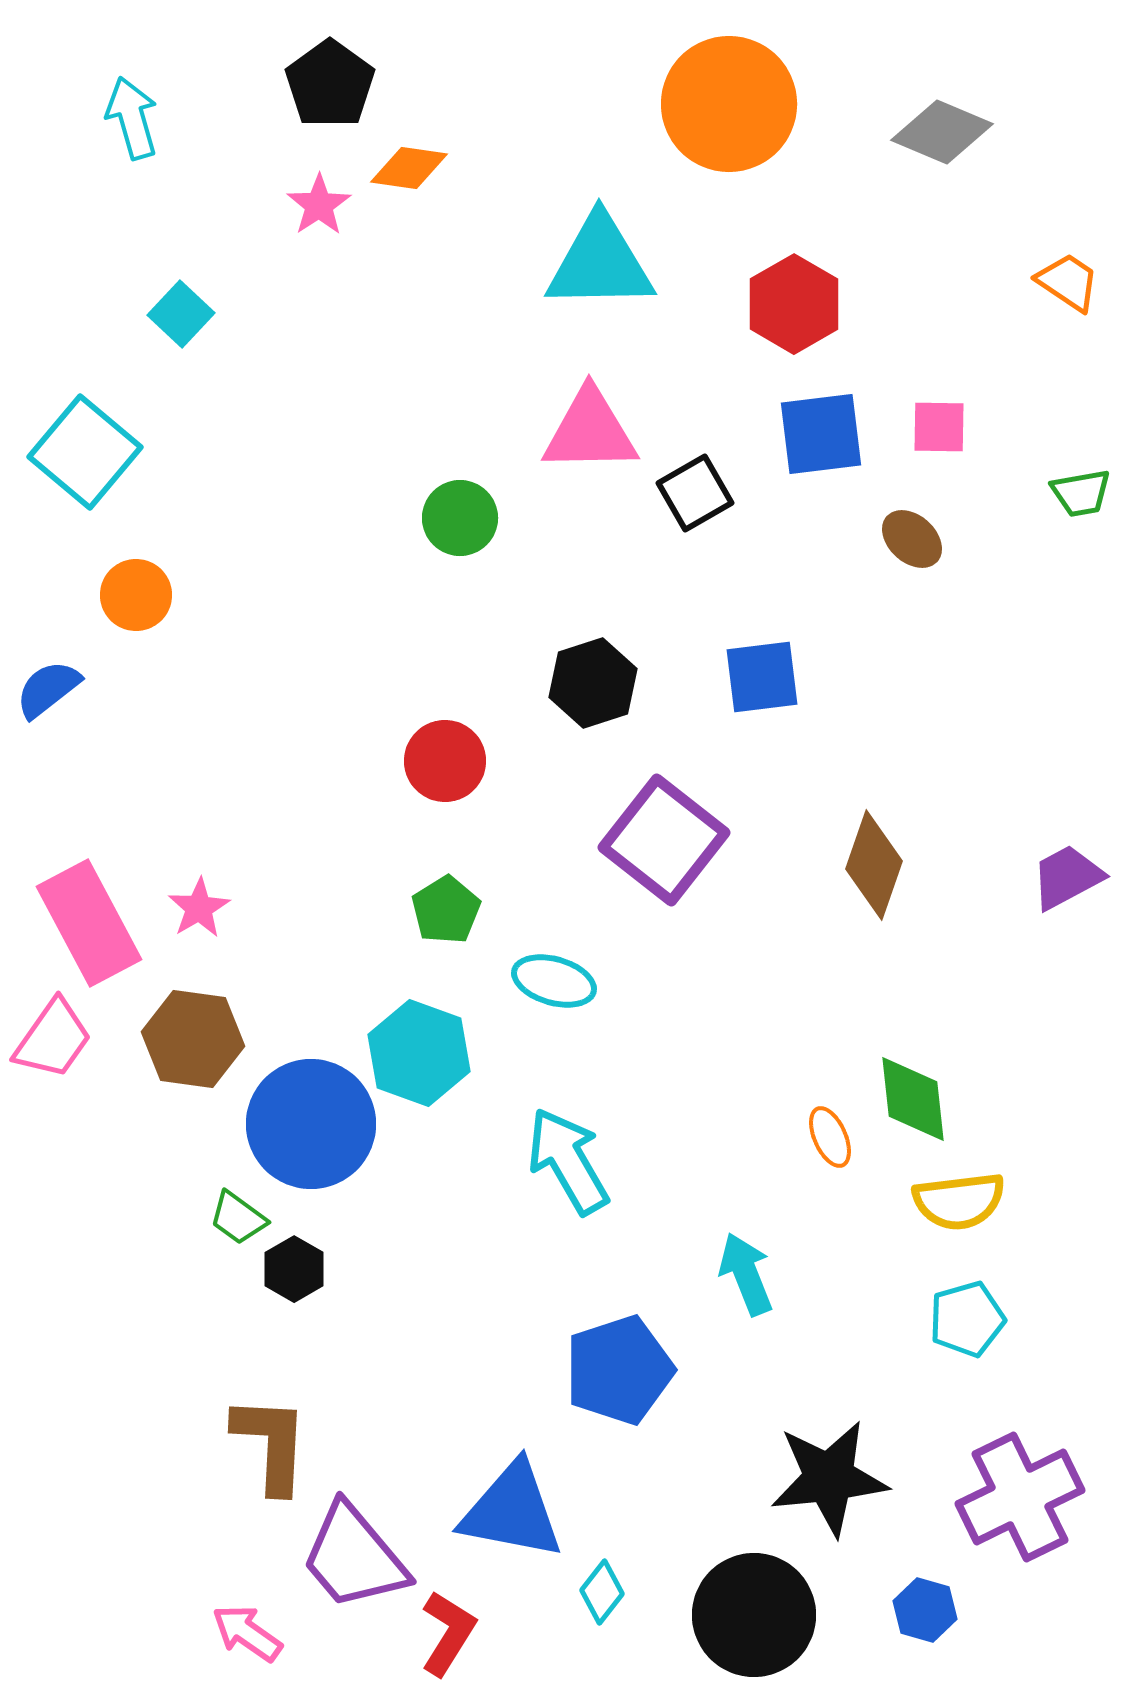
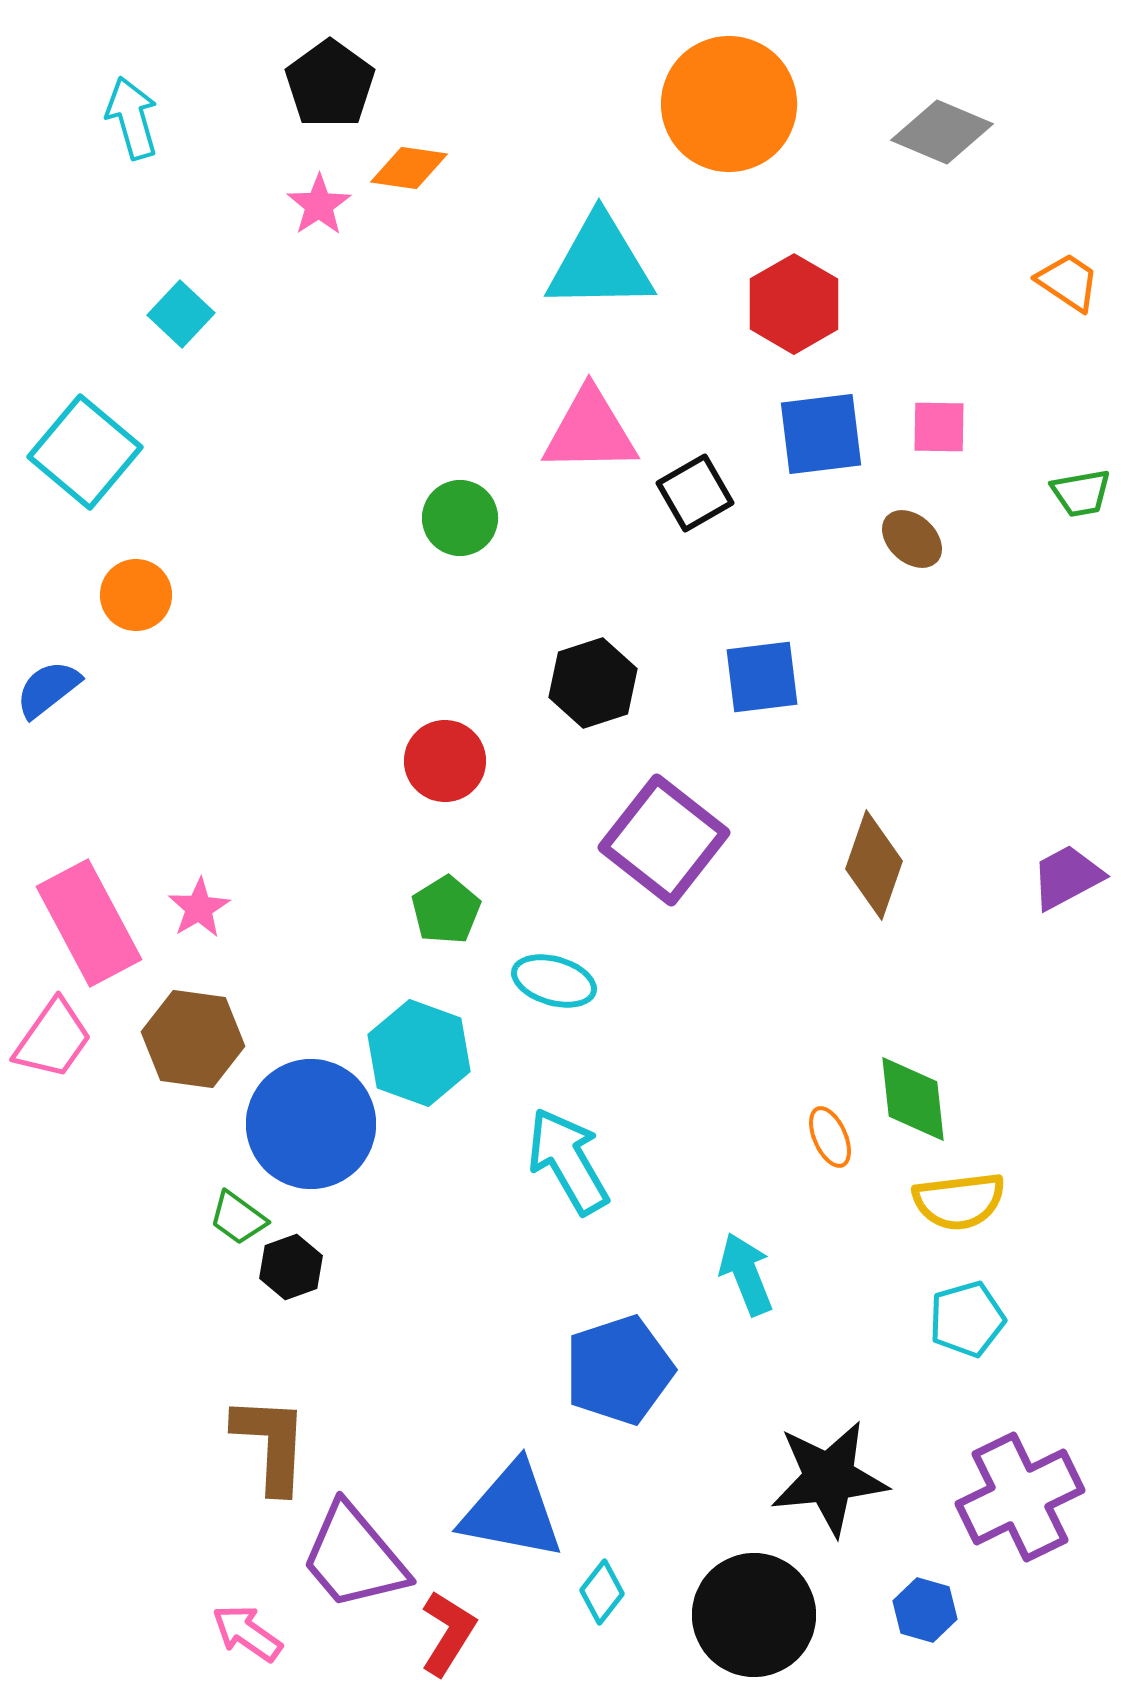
black hexagon at (294, 1269): moved 3 px left, 2 px up; rotated 10 degrees clockwise
